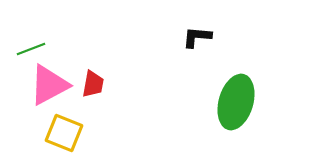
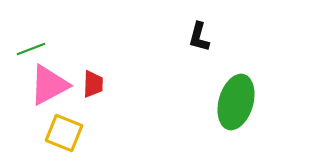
black L-shape: moved 2 px right; rotated 80 degrees counterclockwise
red trapezoid: rotated 8 degrees counterclockwise
